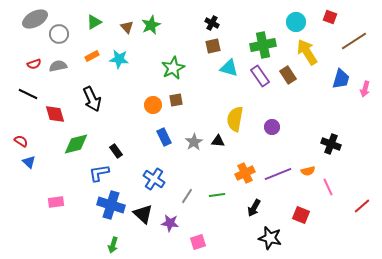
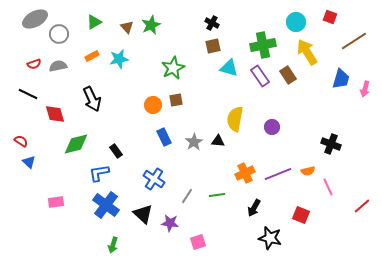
cyan star at (119, 59): rotated 18 degrees counterclockwise
blue cross at (111, 205): moved 5 px left; rotated 20 degrees clockwise
